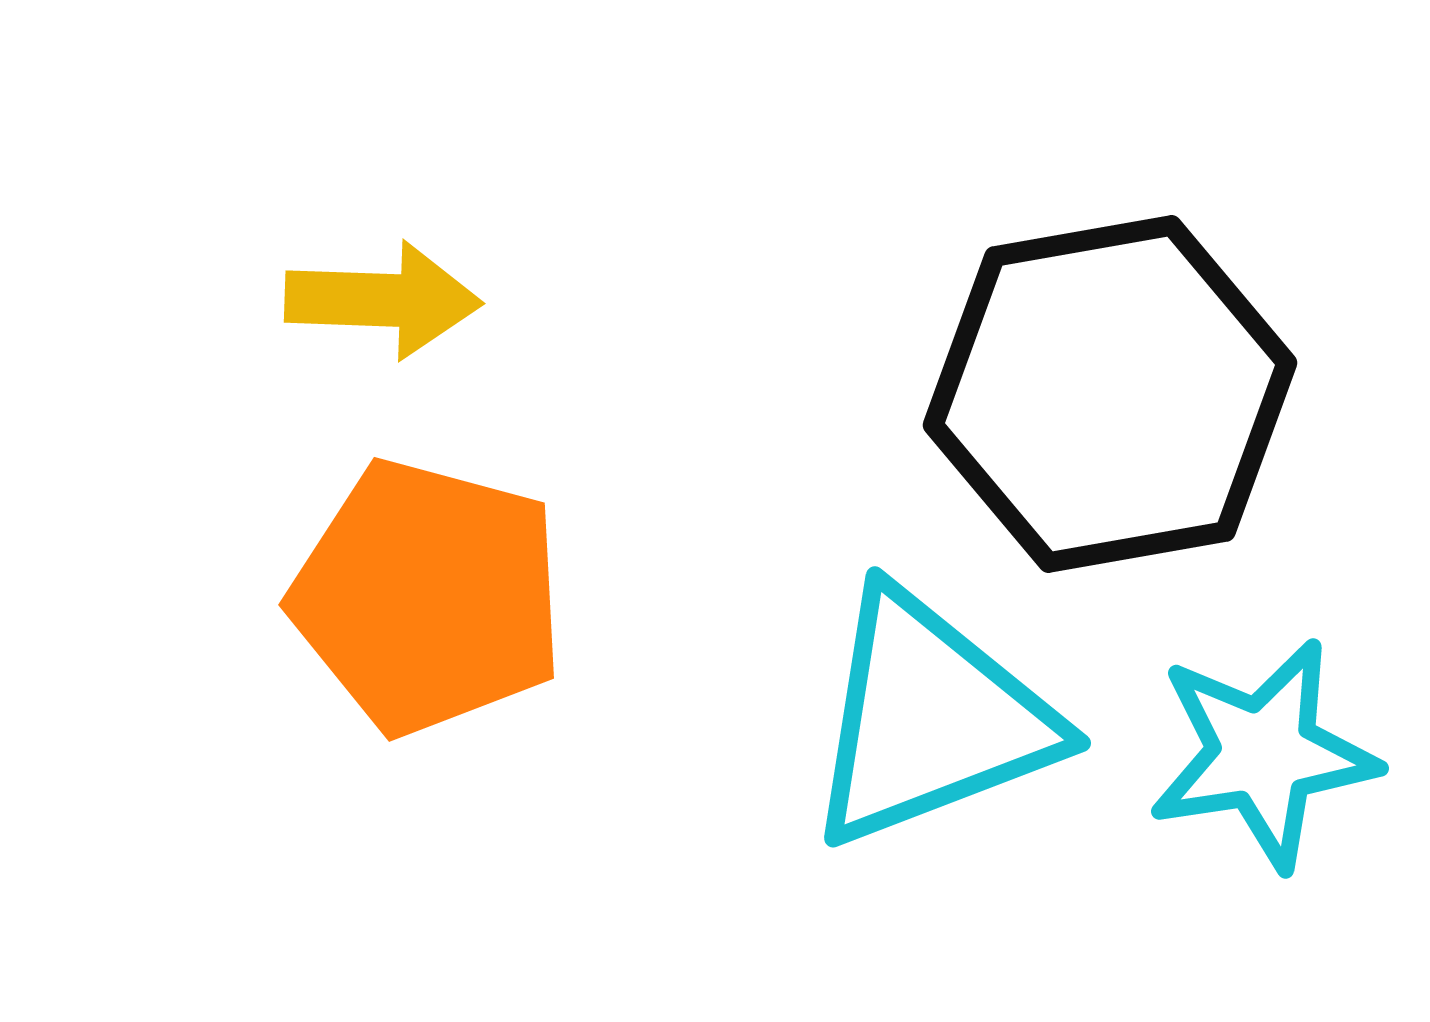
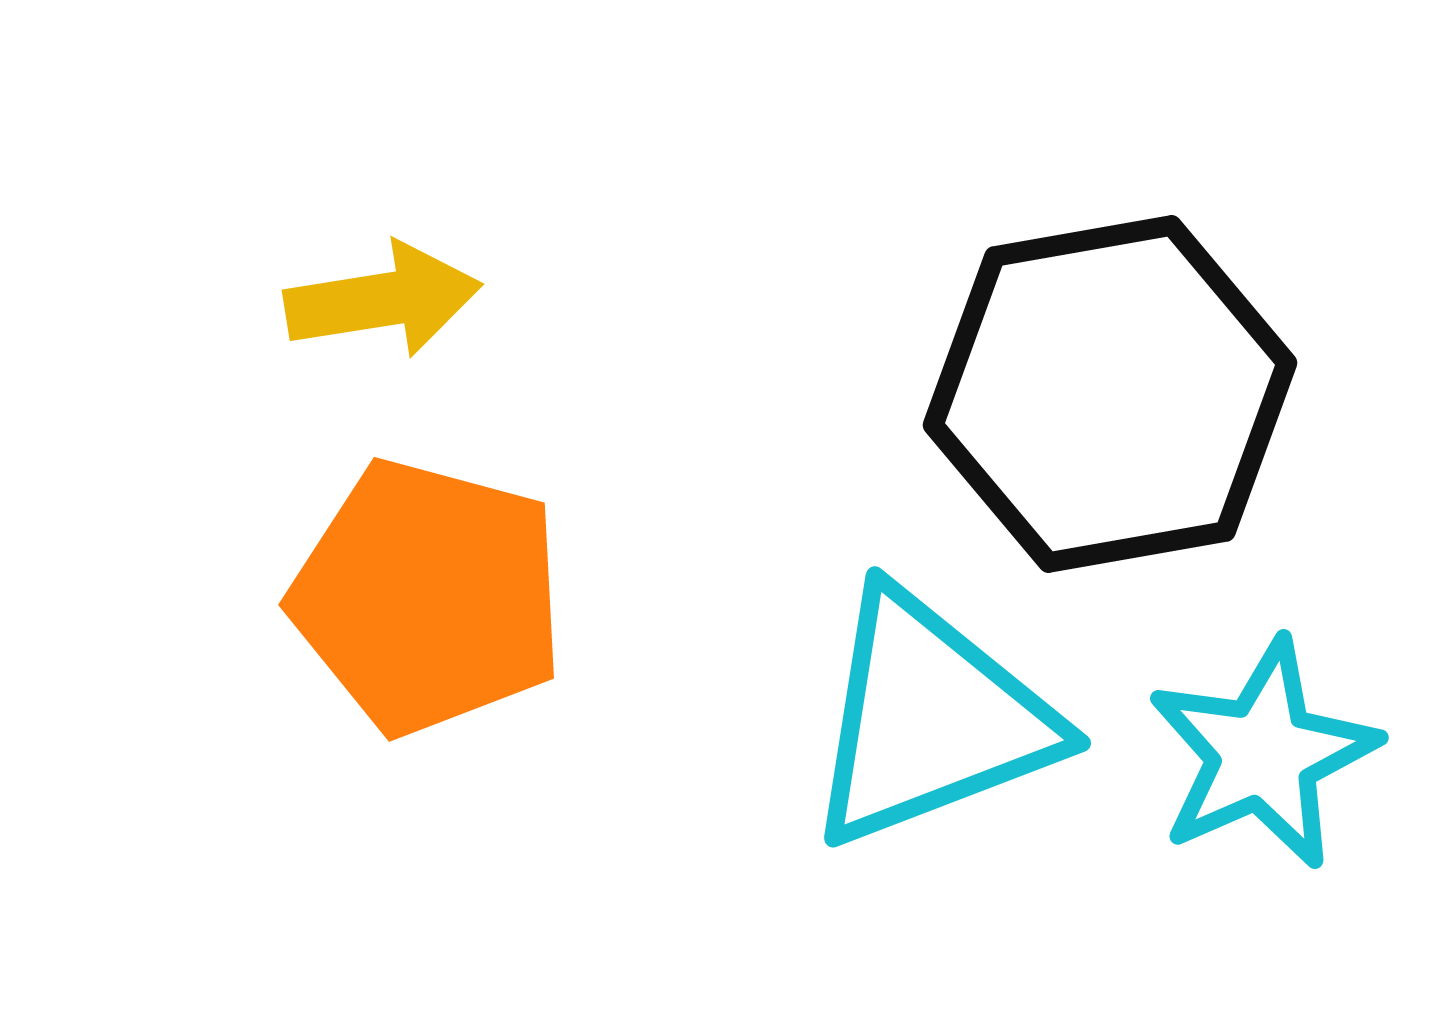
yellow arrow: rotated 11 degrees counterclockwise
cyan star: rotated 15 degrees counterclockwise
